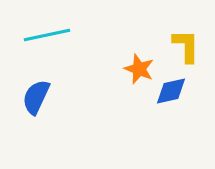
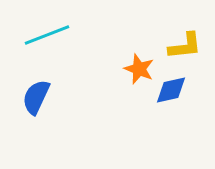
cyan line: rotated 9 degrees counterclockwise
yellow L-shape: moved 1 px left; rotated 84 degrees clockwise
blue diamond: moved 1 px up
